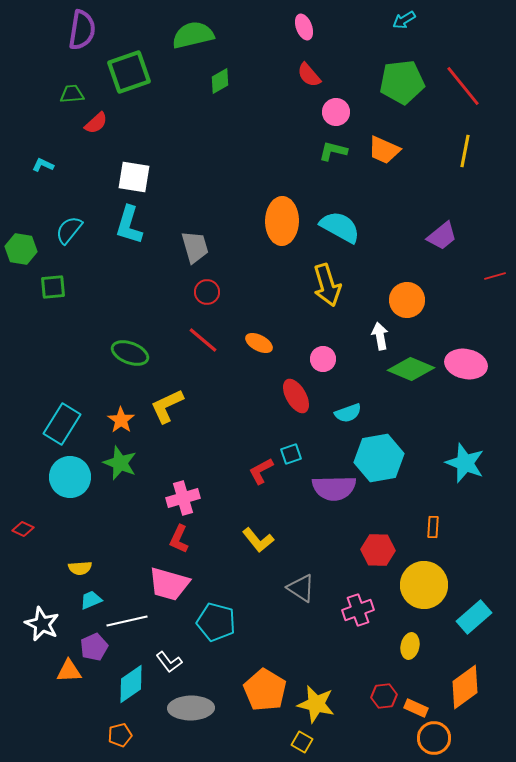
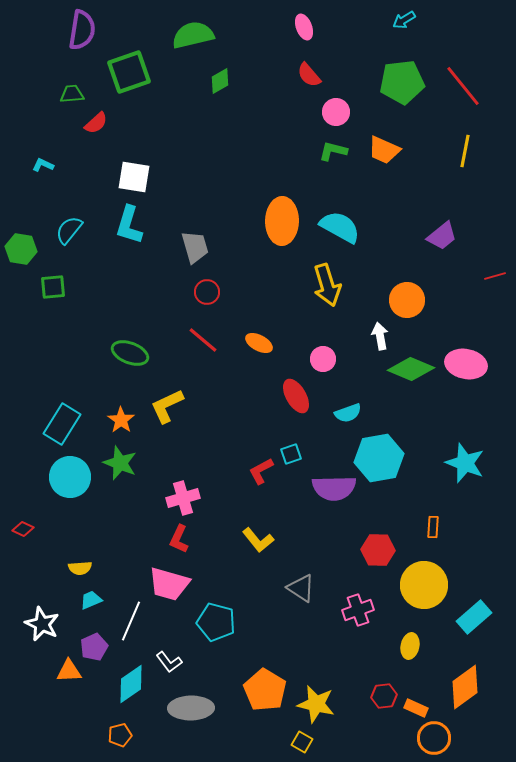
white line at (127, 621): moved 4 px right; rotated 54 degrees counterclockwise
